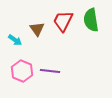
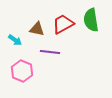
red trapezoid: moved 3 px down; rotated 35 degrees clockwise
brown triangle: rotated 42 degrees counterclockwise
purple line: moved 19 px up
